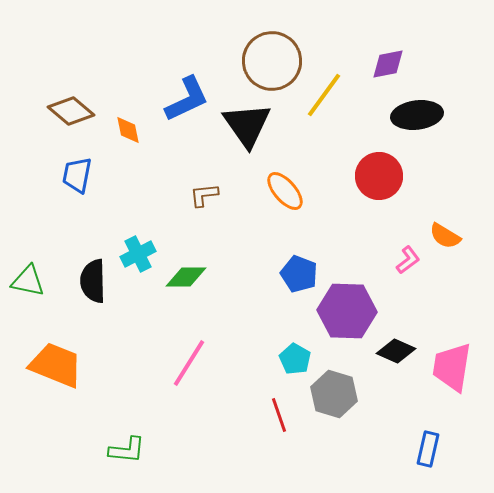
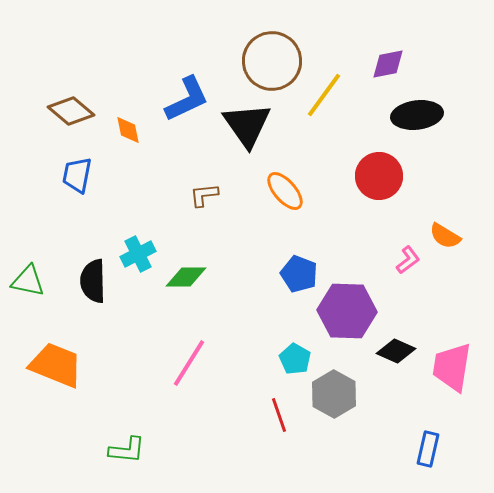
gray hexagon: rotated 12 degrees clockwise
